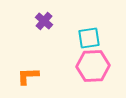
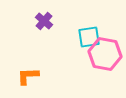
cyan square: moved 1 px up
pink hexagon: moved 12 px right, 12 px up; rotated 12 degrees clockwise
